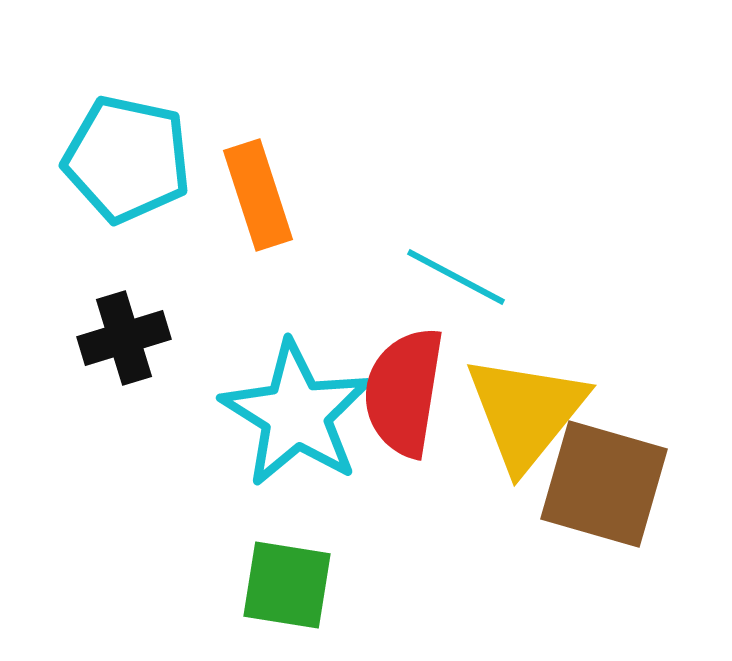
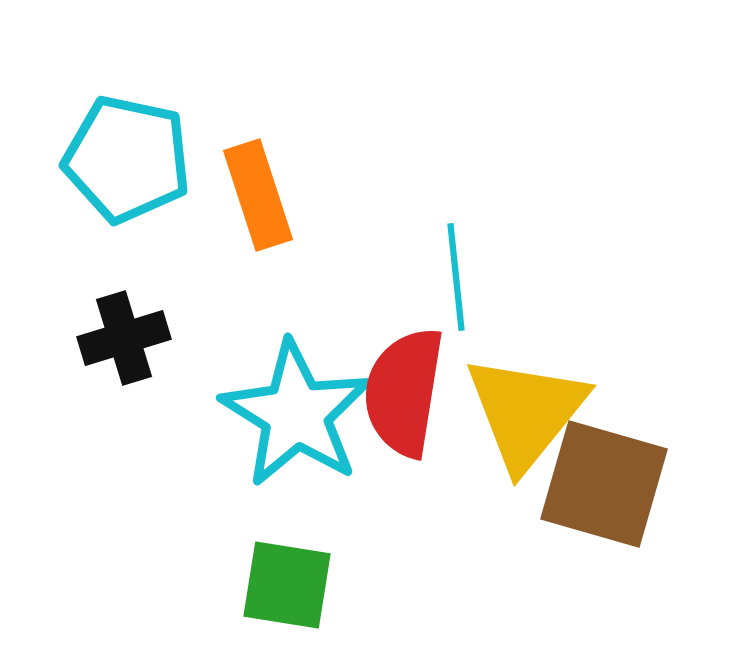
cyan line: rotated 56 degrees clockwise
